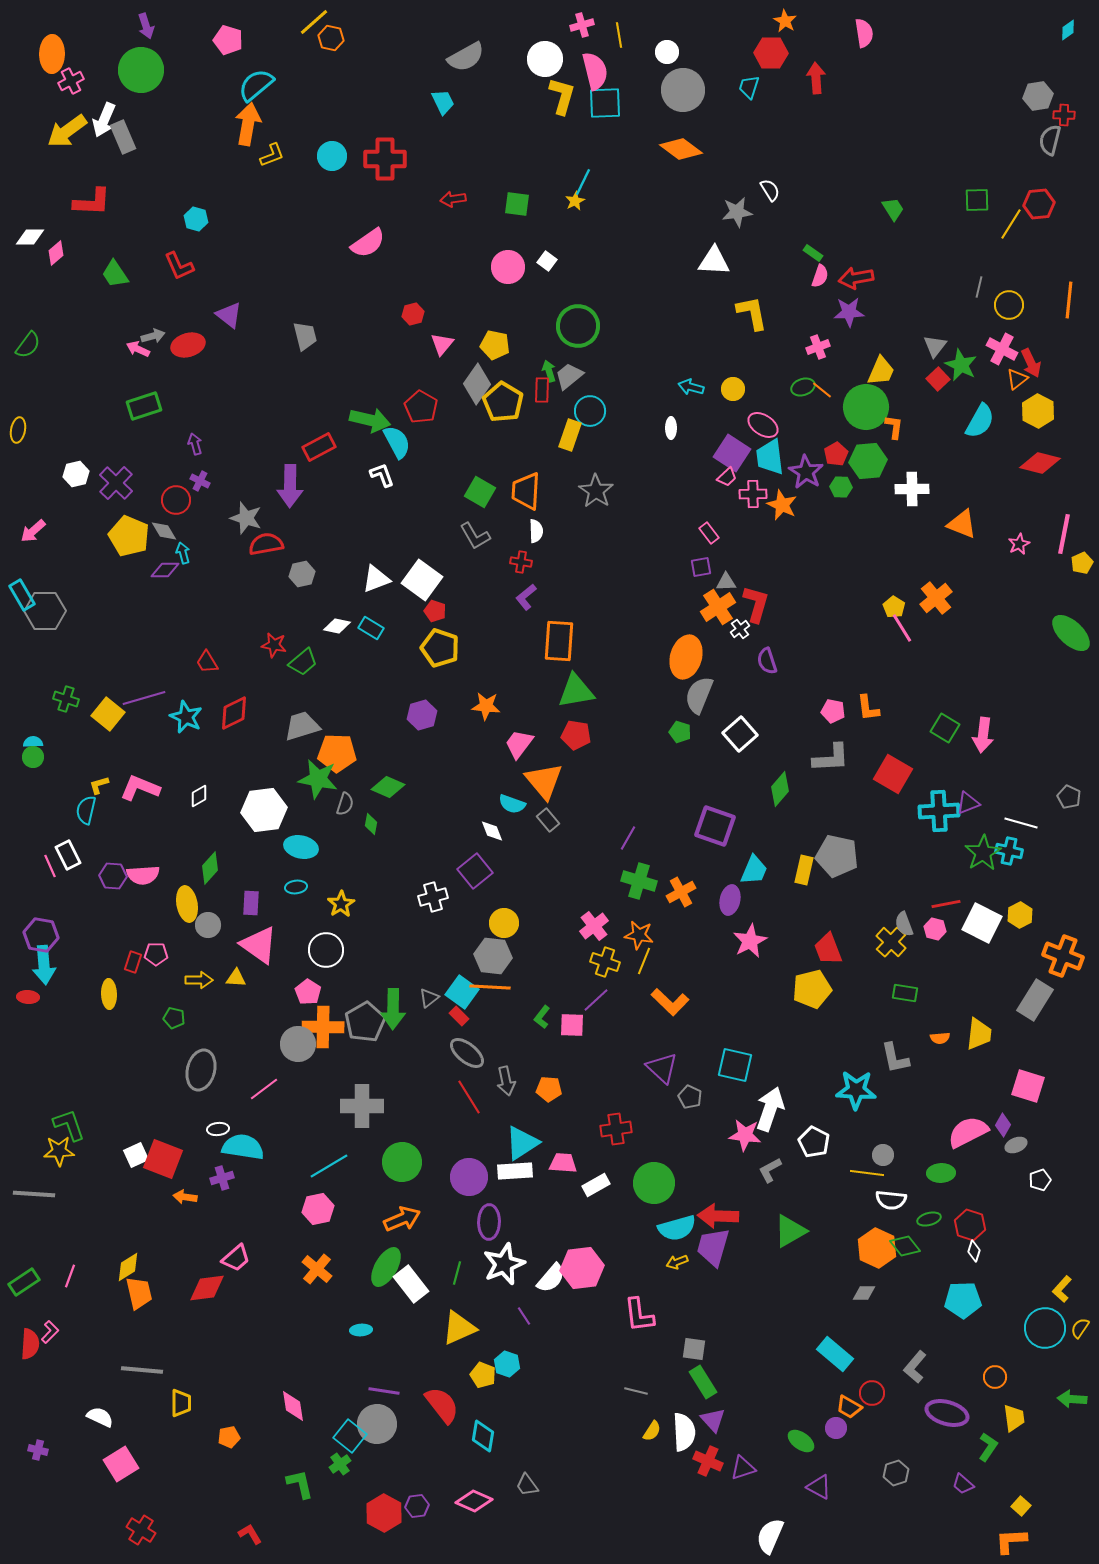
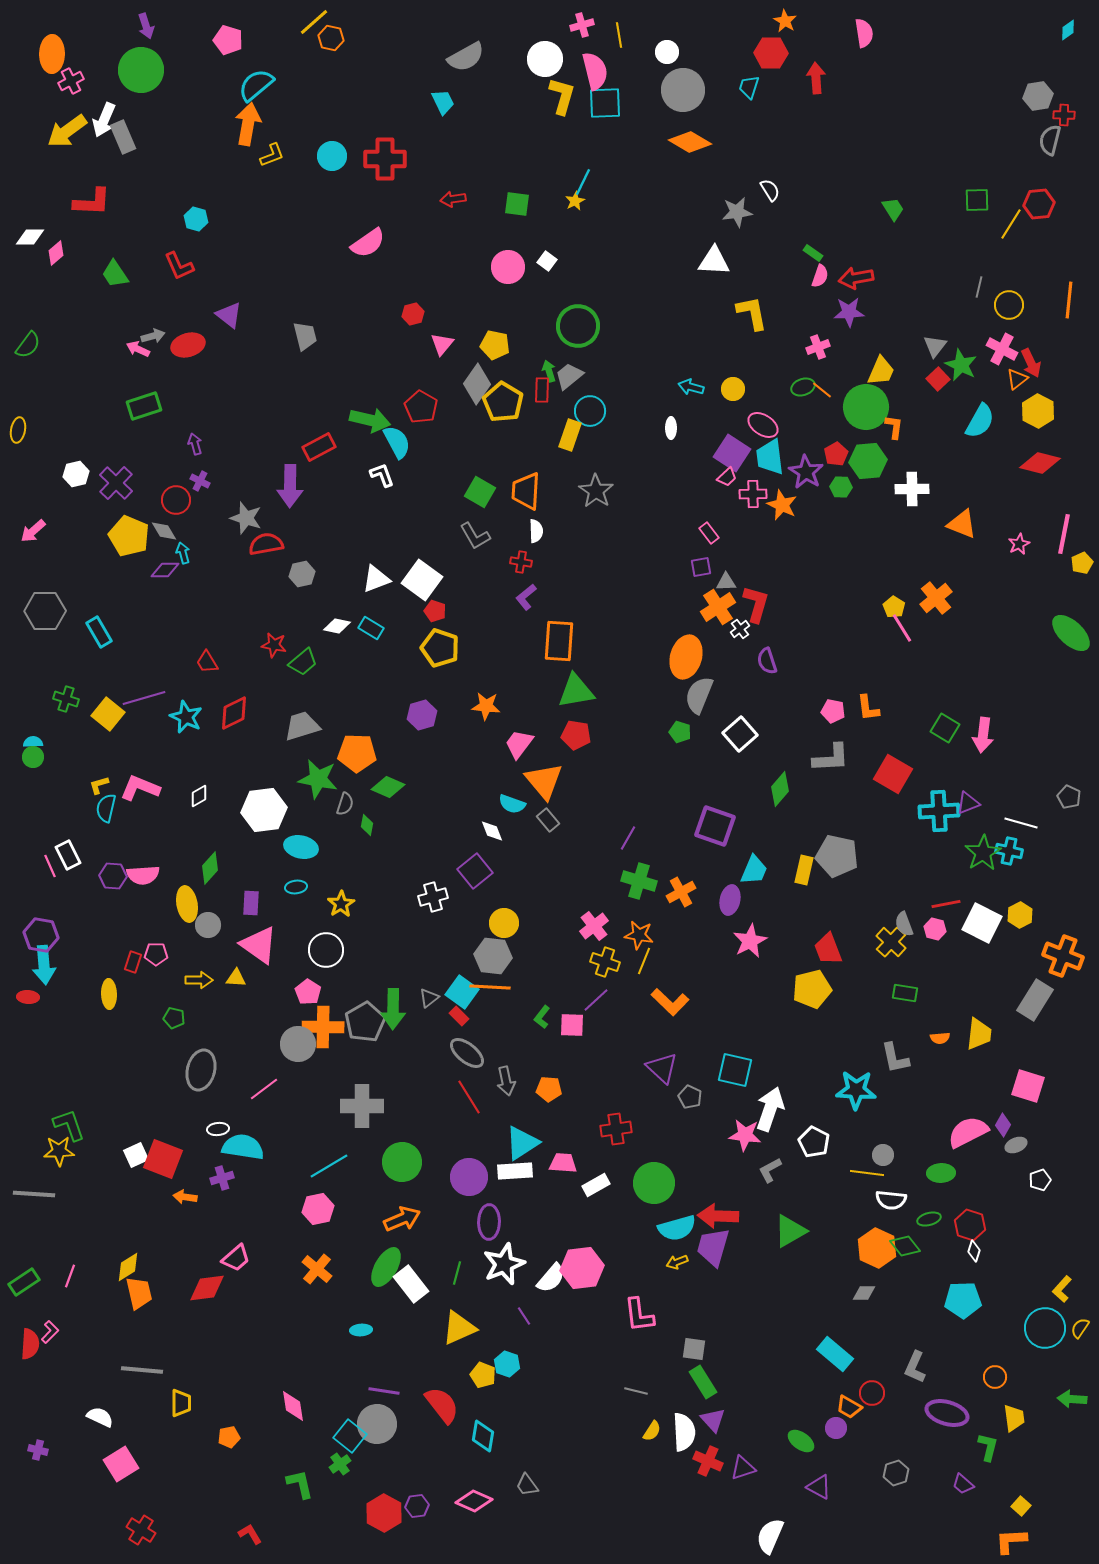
orange diamond at (681, 149): moved 9 px right, 7 px up; rotated 6 degrees counterclockwise
cyan rectangle at (22, 595): moved 77 px right, 37 px down
orange pentagon at (337, 753): moved 20 px right
cyan semicircle at (86, 810): moved 20 px right, 2 px up
green diamond at (371, 824): moved 4 px left, 1 px down
cyan square at (735, 1065): moved 5 px down
gray L-shape at (915, 1367): rotated 16 degrees counterclockwise
green L-shape at (988, 1447): rotated 20 degrees counterclockwise
